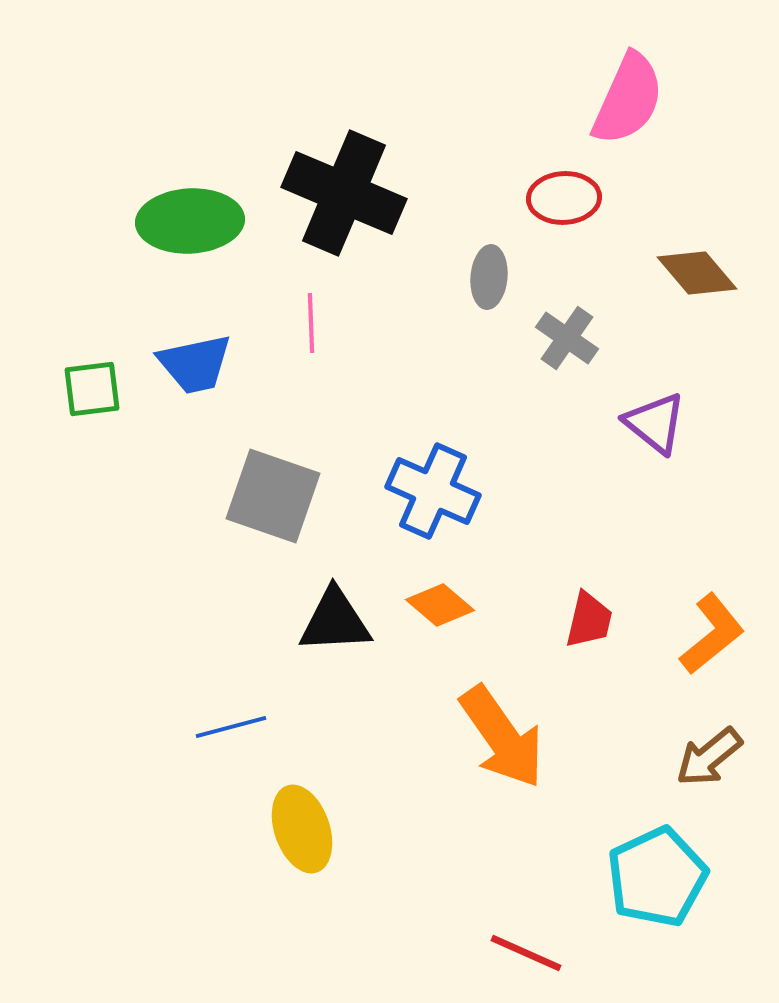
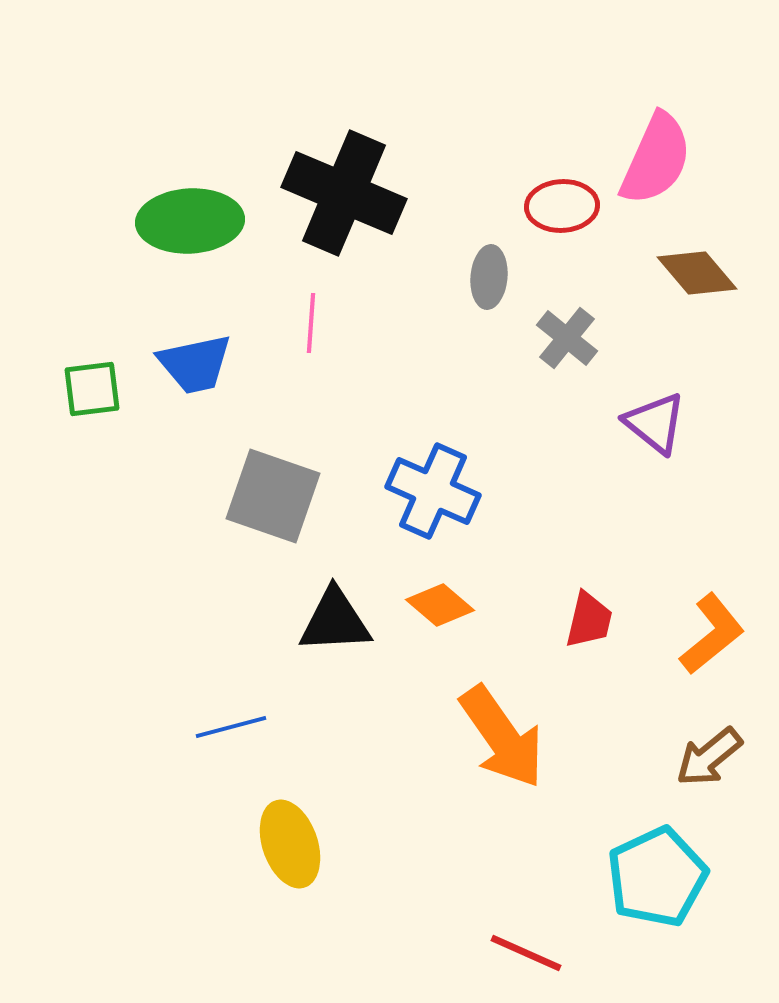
pink semicircle: moved 28 px right, 60 px down
red ellipse: moved 2 px left, 8 px down
pink line: rotated 6 degrees clockwise
gray cross: rotated 4 degrees clockwise
yellow ellipse: moved 12 px left, 15 px down
